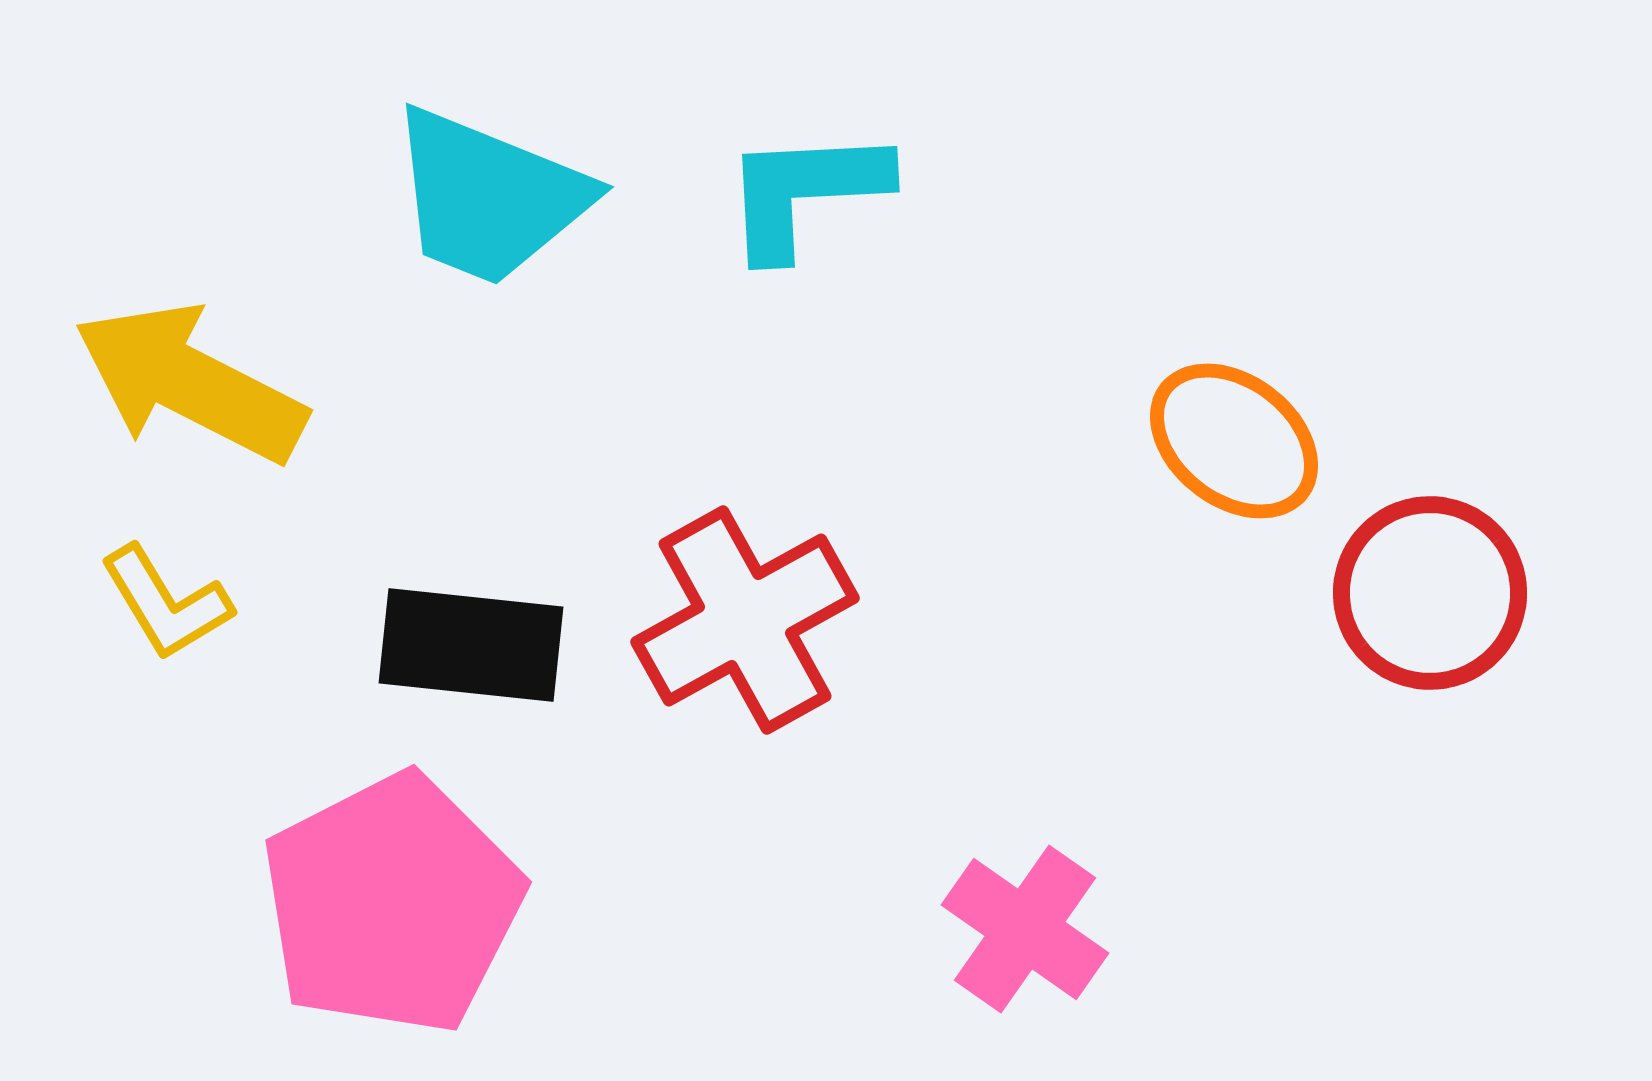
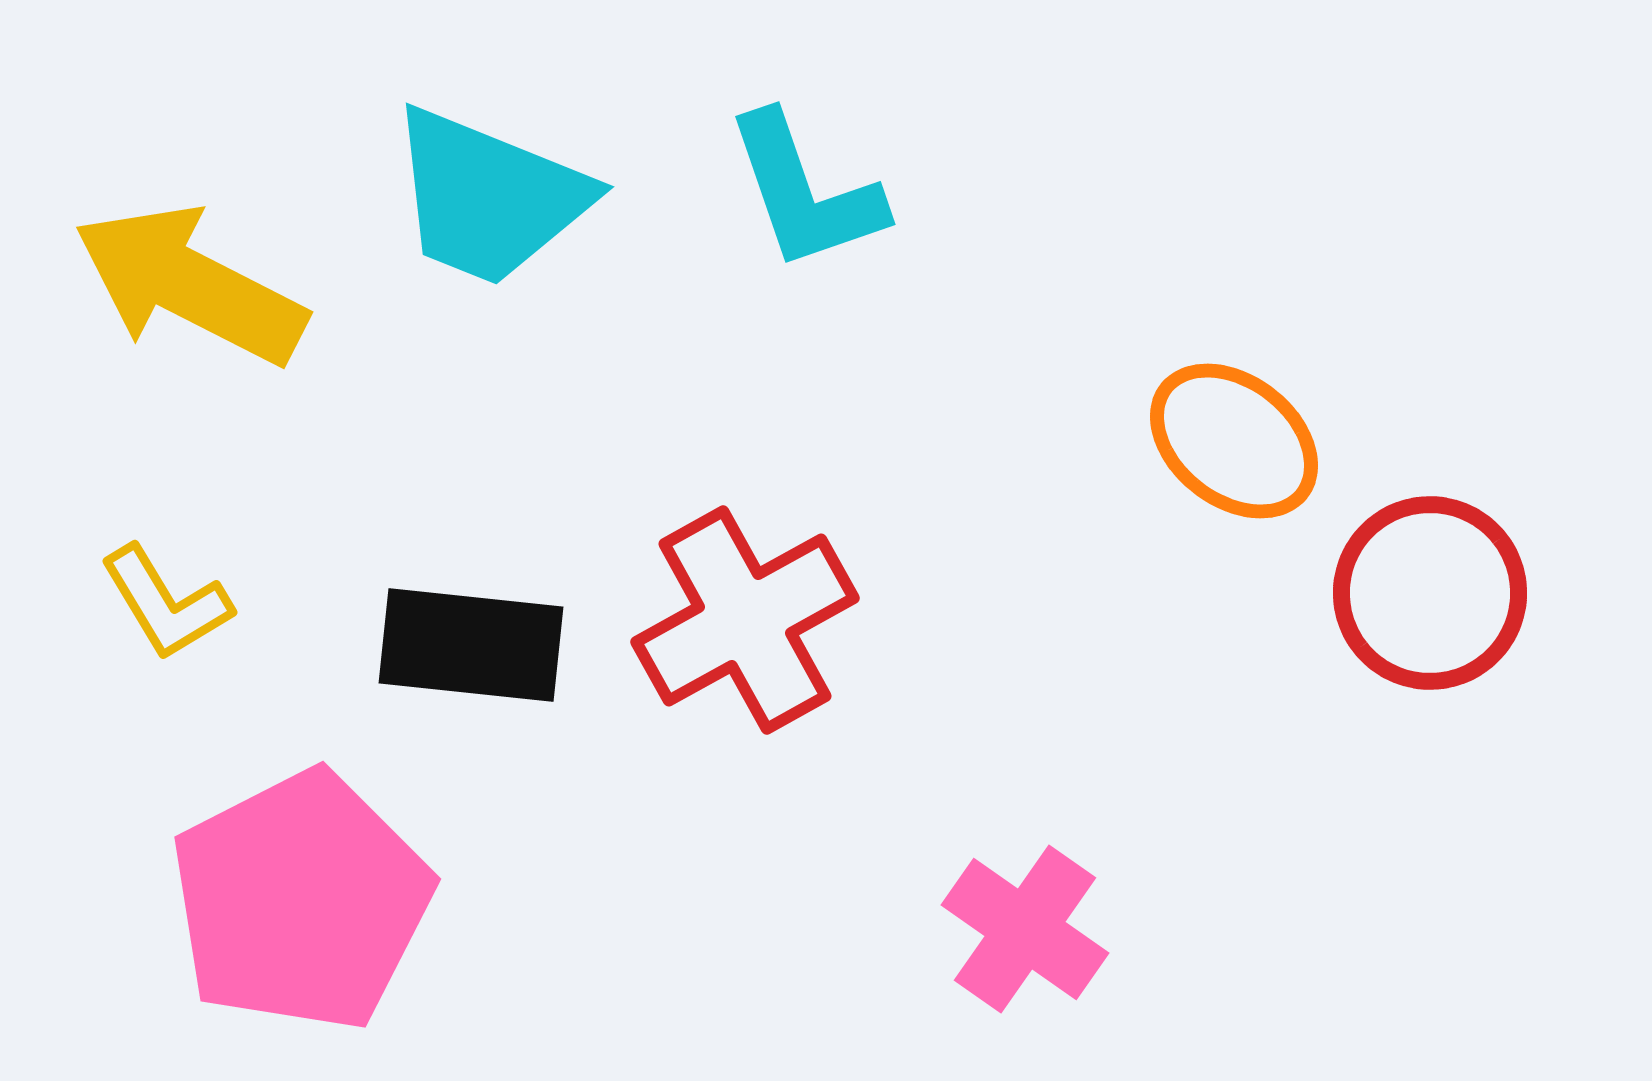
cyan L-shape: rotated 106 degrees counterclockwise
yellow arrow: moved 98 px up
pink pentagon: moved 91 px left, 3 px up
